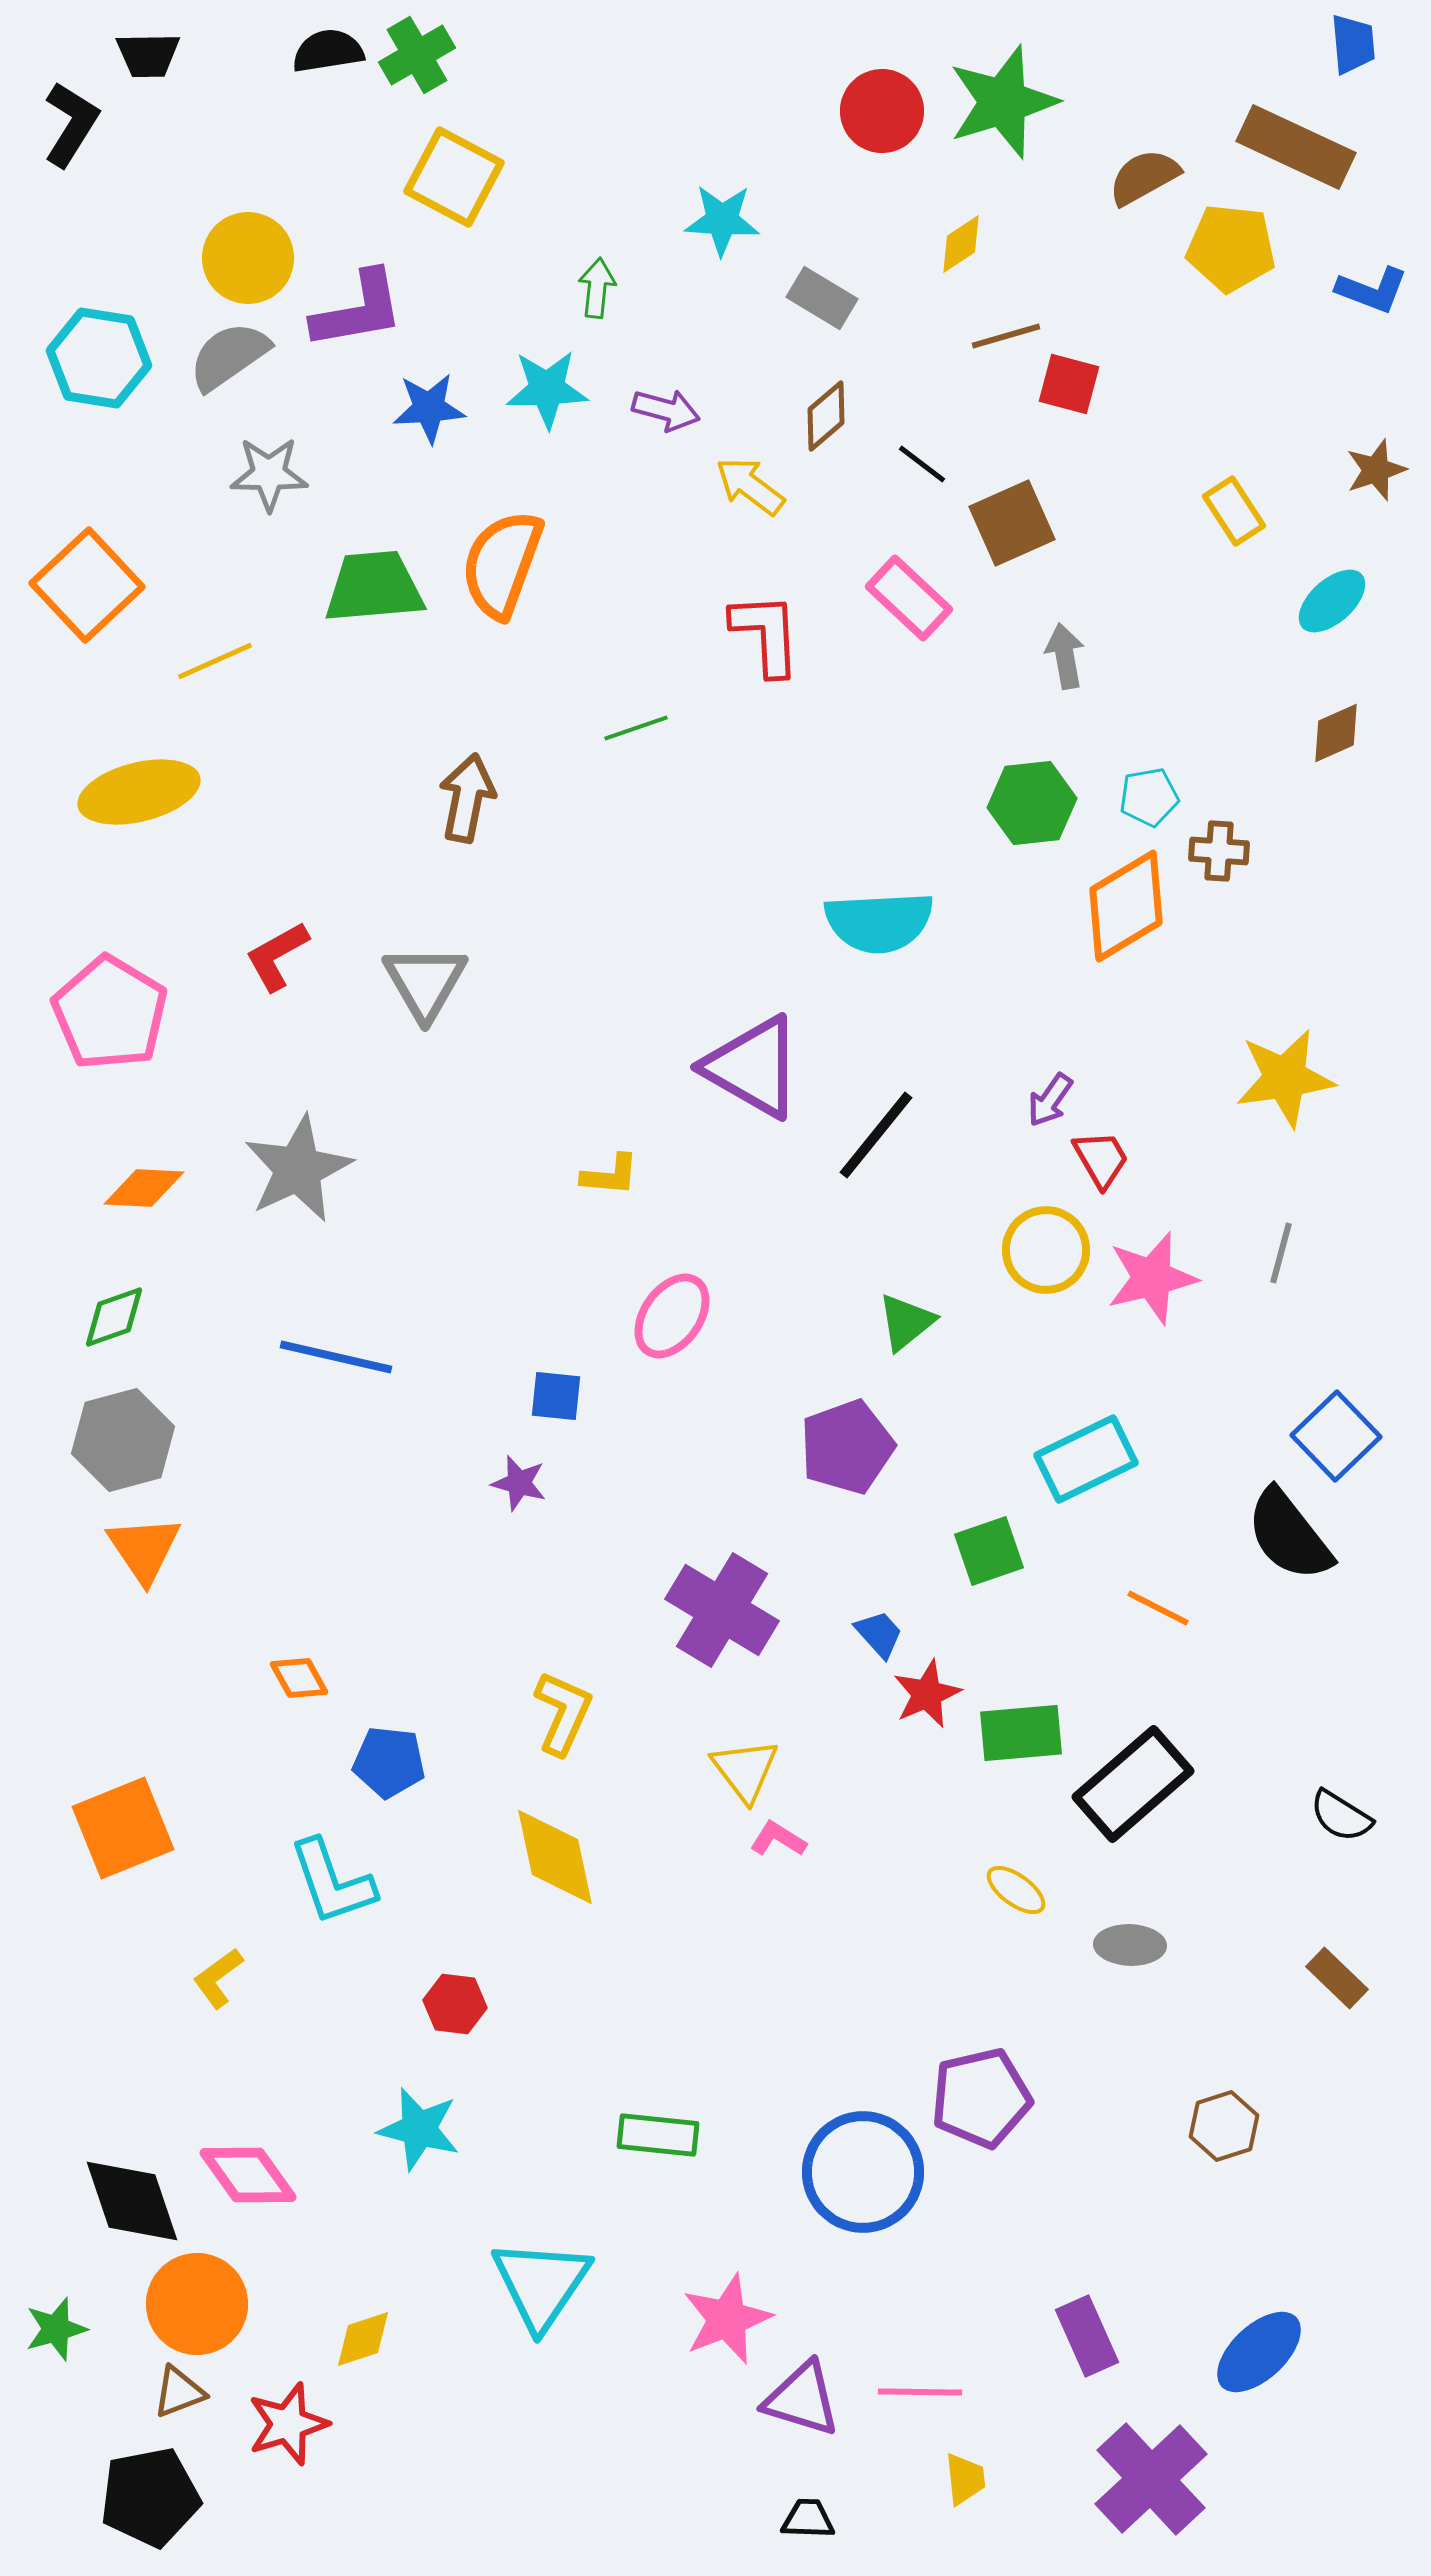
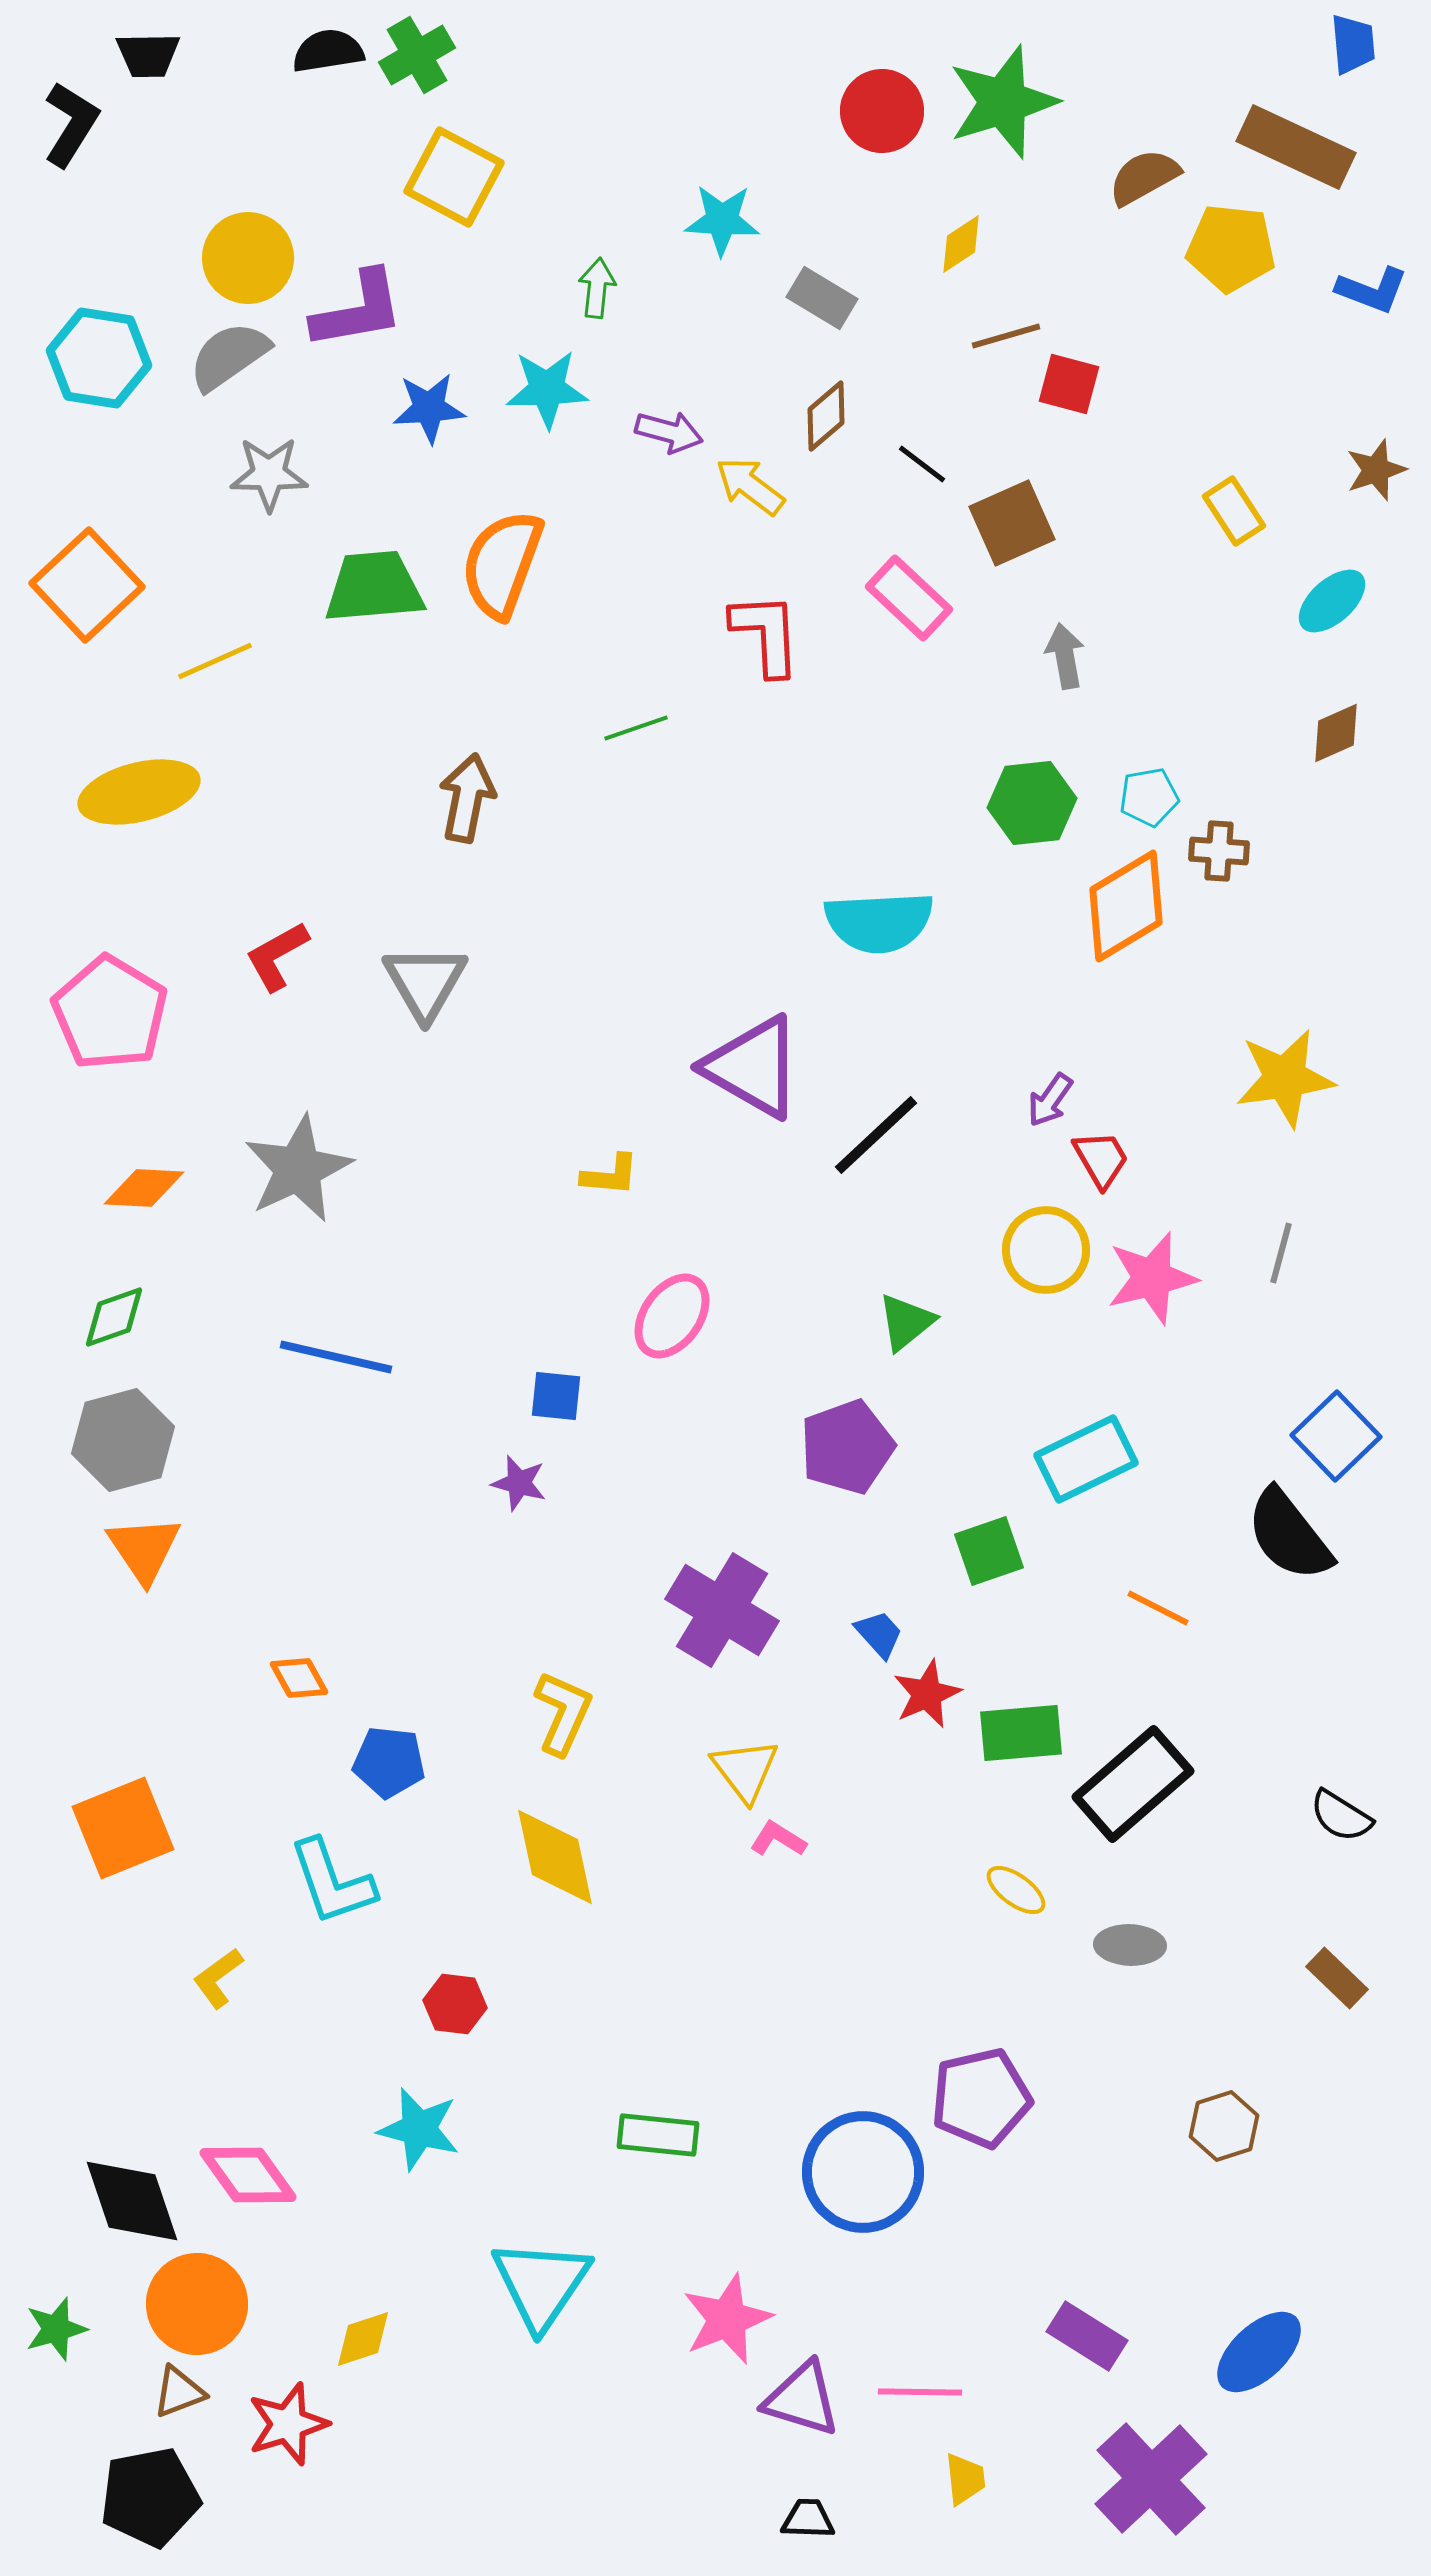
purple arrow at (666, 410): moved 3 px right, 22 px down
black line at (876, 1135): rotated 8 degrees clockwise
purple rectangle at (1087, 2336): rotated 34 degrees counterclockwise
